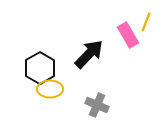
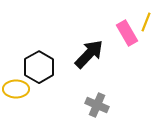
pink rectangle: moved 1 px left, 2 px up
black hexagon: moved 1 px left, 1 px up
yellow ellipse: moved 34 px left
